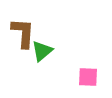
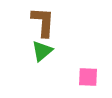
brown L-shape: moved 20 px right, 11 px up
